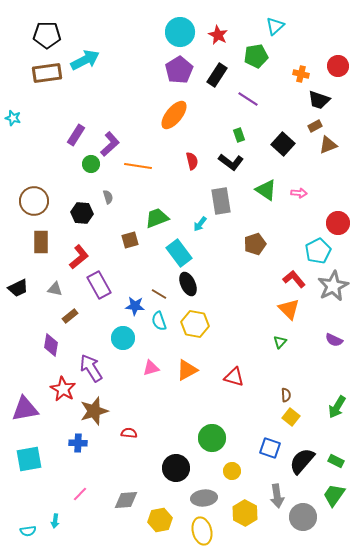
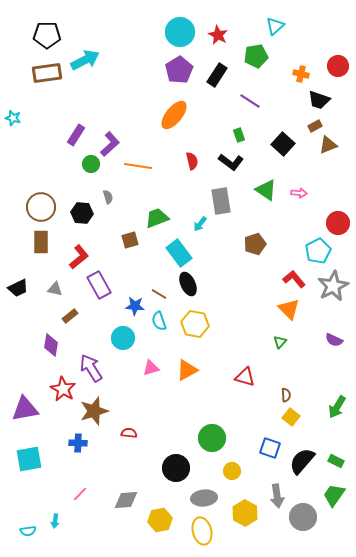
purple line at (248, 99): moved 2 px right, 2 px down
brown circle at (34, 201): moved 7 px right, 6 px down
red triangle at (234, 377): moved 11 px right
